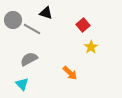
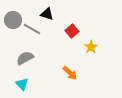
black triangle: moved 1 px right, 1 px down
red square: moved 11 px left, 6 px down
gray semicircle: moved 4 px left, 1 px up
